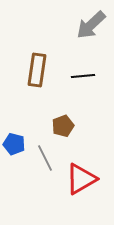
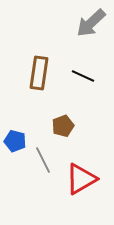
gray arrow: moved 2 px up
brown rectangle: moved 2 px right, 3 px down
black line: rotated 30 degrees clockwise
blue pentagon: moved 1 px right, 3 px up
gray line: moved 2 px left, 2 px down
